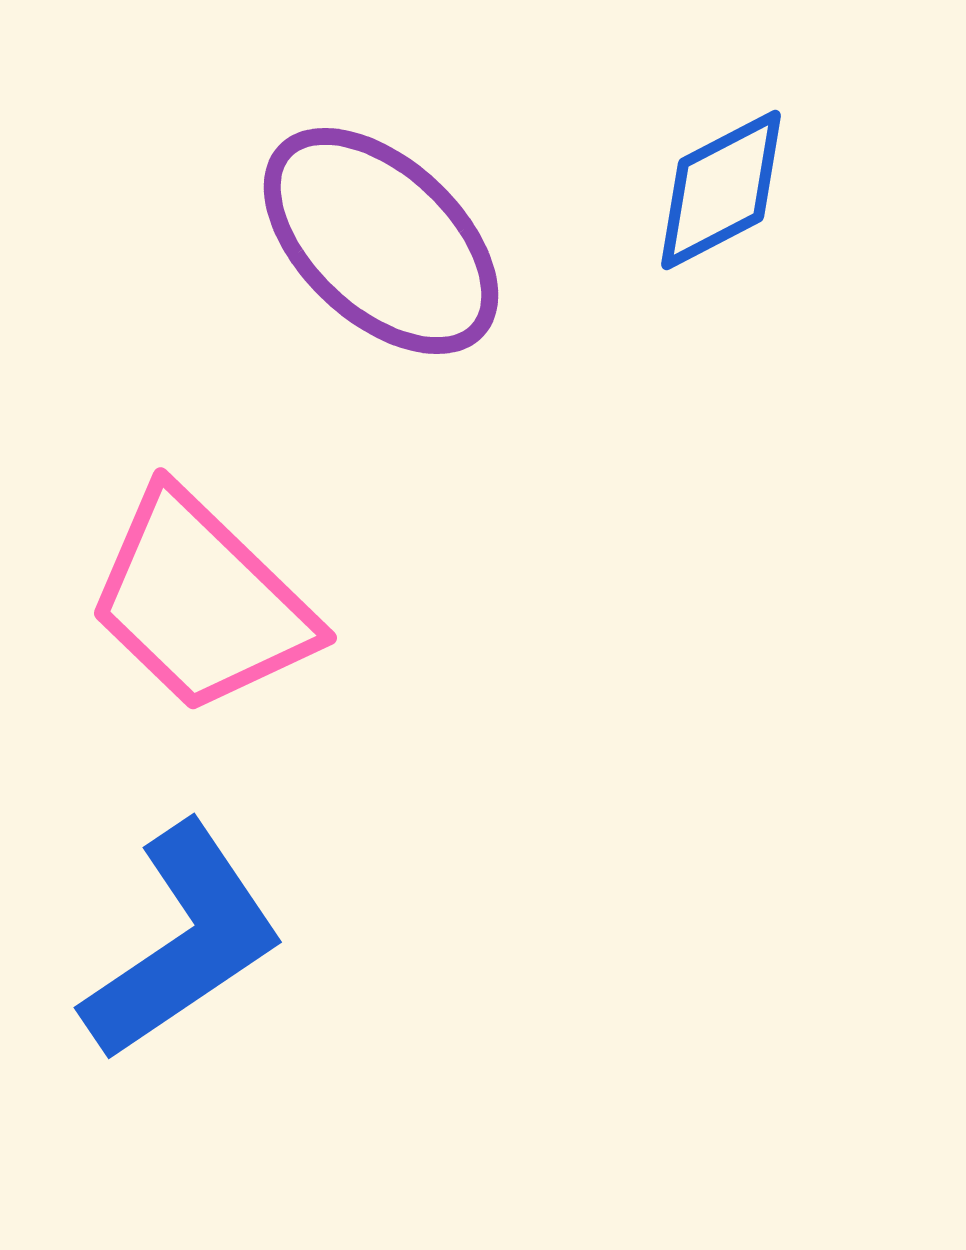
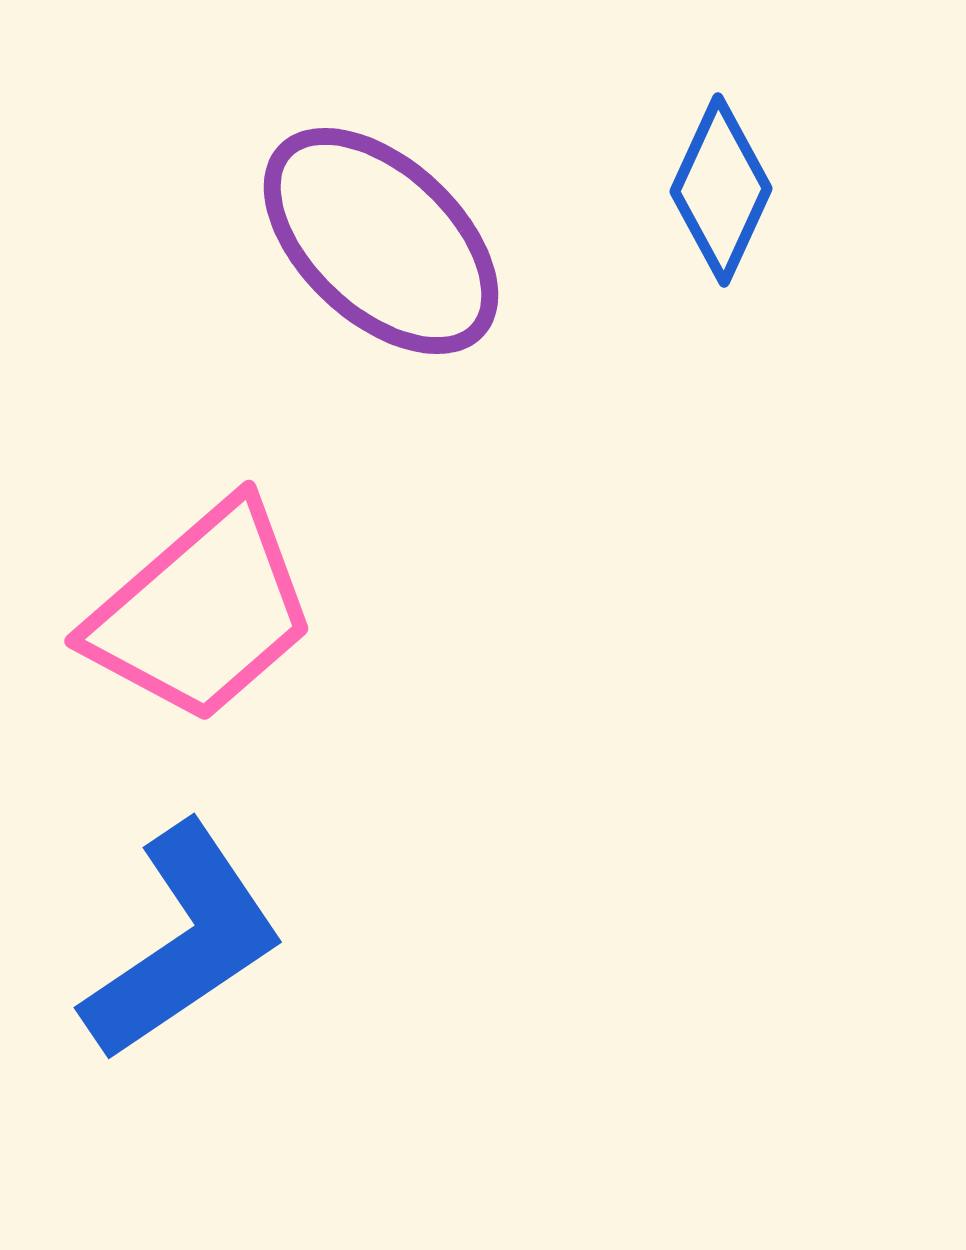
blue diamond: rotated 38 degrees counterclockwise
pink trapezoid: moved 1 px right, 10 px down; rotated 85 degrees counterclockwise
